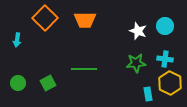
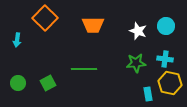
orange trapezoid: moved 8 px right, 5 px down
cyan circle: moved 1 px right
yellow hexagon: rotated 15 degrees counterclockwise
